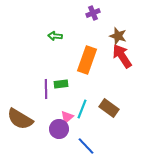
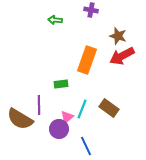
purple cross: moved 2 px left, 3 px up; rotated 32 degrees clockwise
green arrow: moved 16 px up
red arrow: rotated 85 degrees counterclockwise
purple line: moved 7 px left, 16 px down
blue line: rotated 18 degrees clockwise
